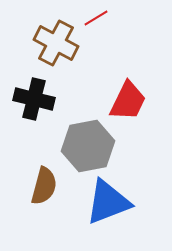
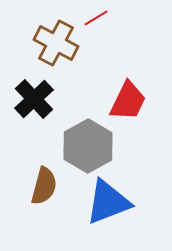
black cross: rotated 33 degrees clockwise
gray hexagon: rotated 18 degrees counterclockwise
